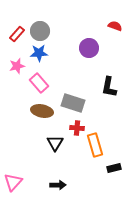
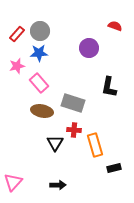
red cross: moved 3 px left, 2 px down
